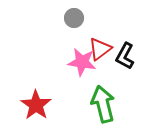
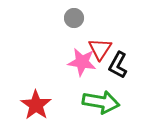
red triangle: rotated 20 degrees counterclockwise
black L-shape: moved 7 px left, 9 px down
green arrow: moved 2 px left, 2 px up; rotated 114 degrees clockwise
